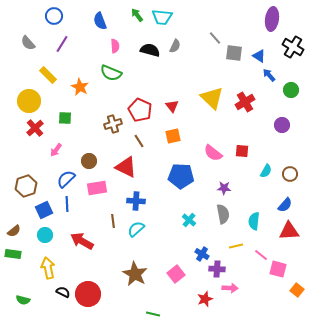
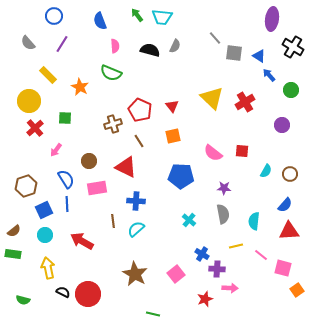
blue semicircle at (66, 179): rotated 102 degrees clockwise
pink square at (278, 269): moved 5 px right, 1 px up
orange square at (297, 290): rotated 16 degrees clockwise
